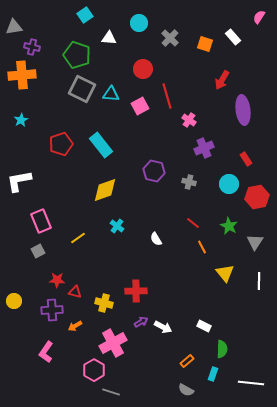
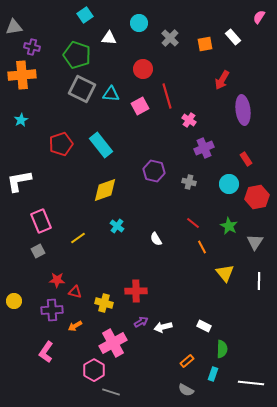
orange square at (205, 44): rotated 28 degrees counterclockwise
white arrow at (163, 327): rotated 138 degrees clockwise
